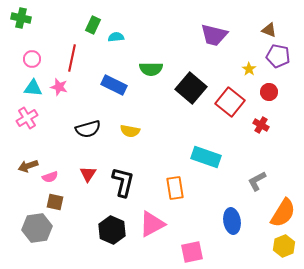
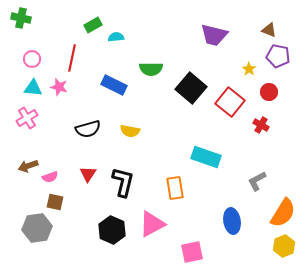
green rectangle: rotated 36 degrees clockwise
